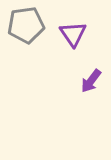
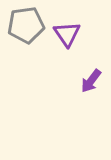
purple triangle: moved 6 px left
